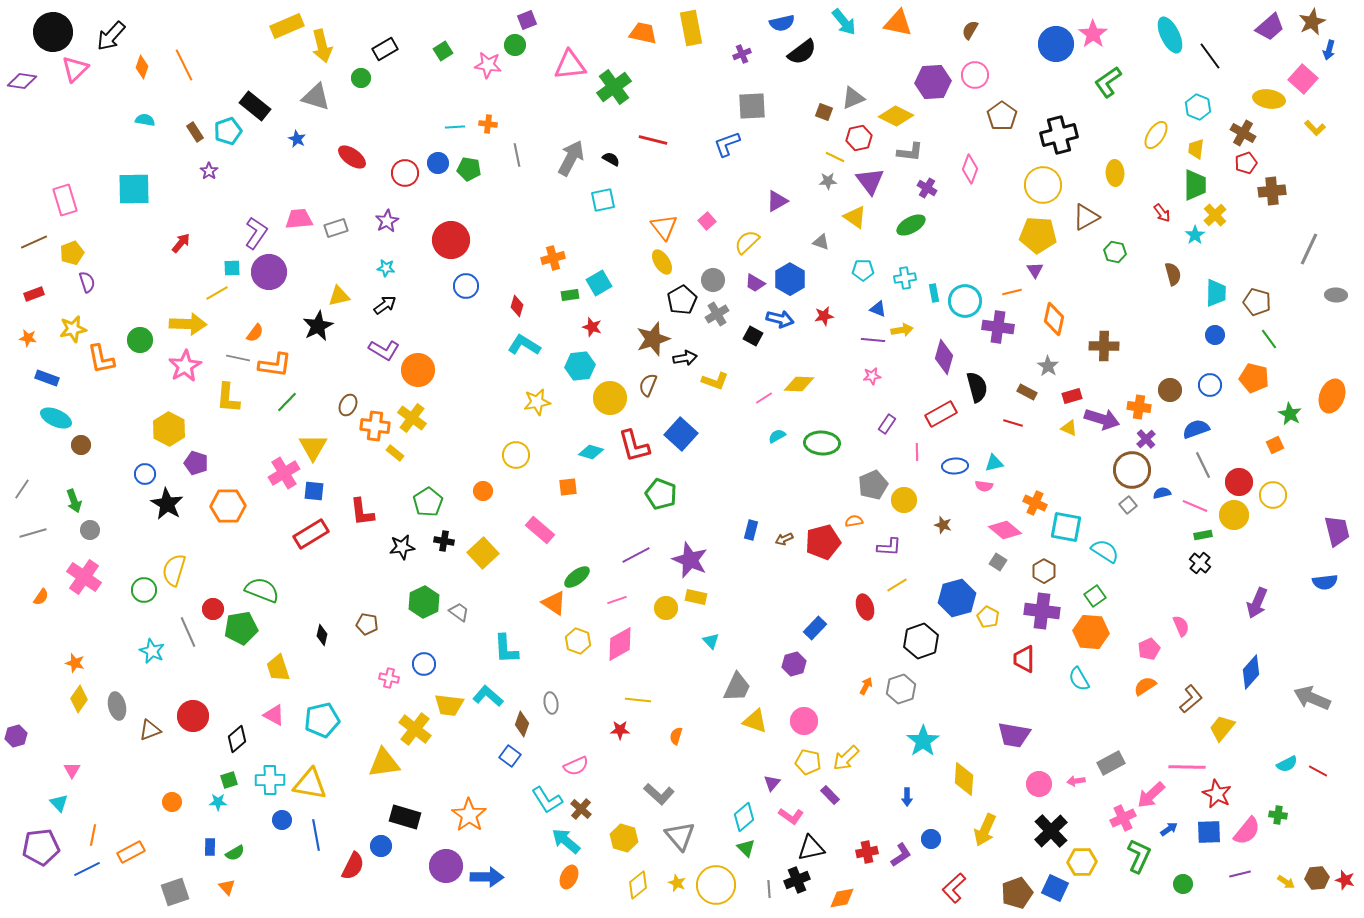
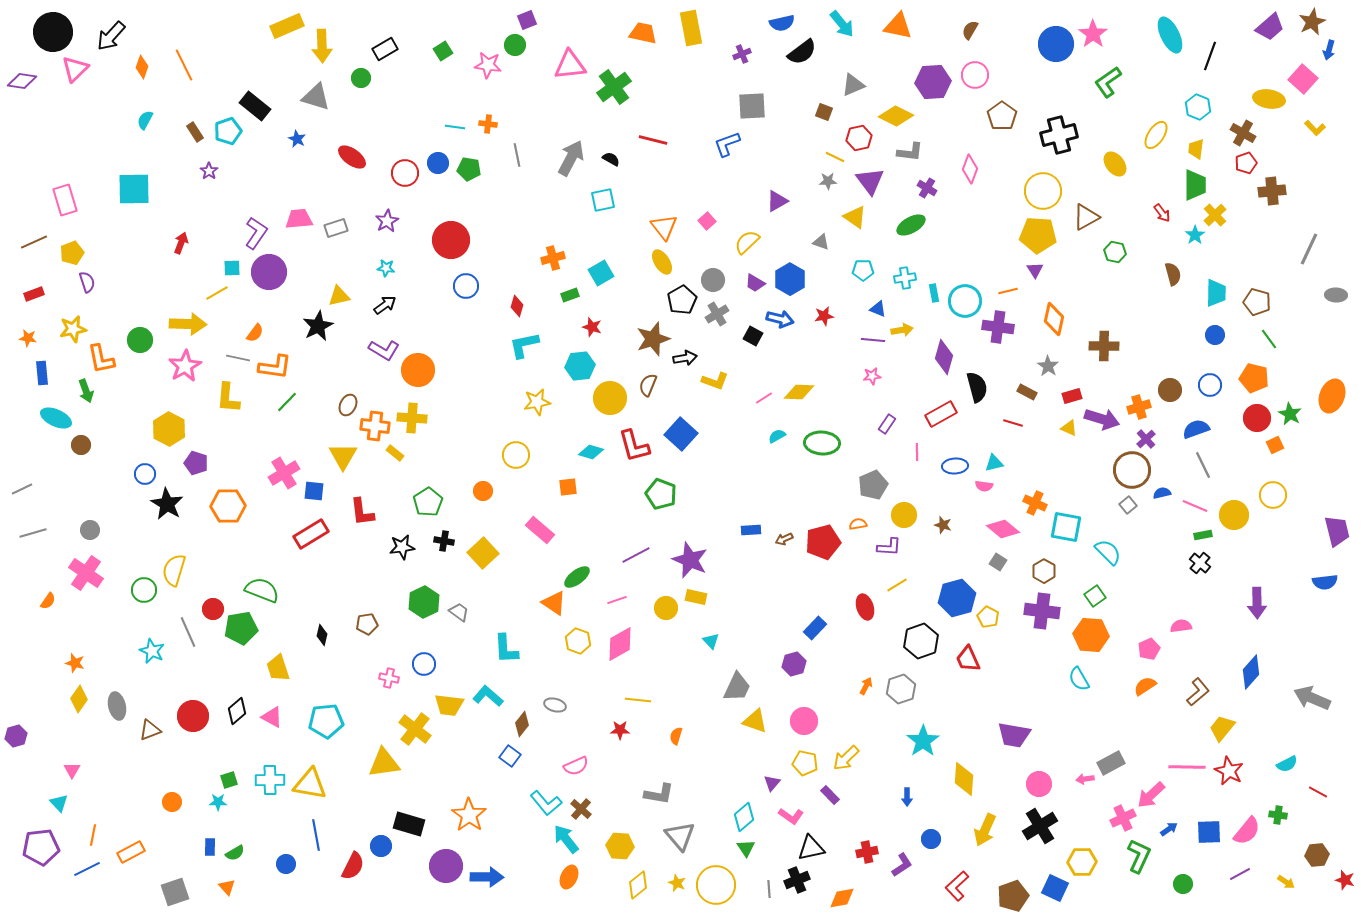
cyan arrow at (844, 22): moved 2 px left, 2 px down
orange triangle at (898, 23): moved 3 px down
yellow arrow at (322, 46): rotated 12 degrees clockwise
black line at (1210, 56): rotated 56 degrees clockwise
gray triangle at (853, 98): moved 13 px up
cyan semicircle at (145, 120): rotated 72 degrees counterclockwise
cyan line at (455, 127): rotated 12 degrees clockwise
yellow ellipse at (1115, 173): moved 9 px up; rotated 35 degrees counterclockwise
yellow circle at (1043, 185): moved 6 px down
red arrow at (181, 243): rotated 20 degrees counterclockwise
cyan square at (599, 283): moved 2 px right, 10 px up
orange line at (1012, 292): moved 4 px left, 1 px up
green rectangle at (570, 295): rotated 12 degrees counterclockwise
cyan L-shape at (524, 345): rotated 44 degrees counterclockwise
orange L-shape at (275, 365): moved 2 px down
blue rectangle at (47, 378): moved 5 px left, 5 px up; rotated 65 degrees clockwise
yellow diamond at (799, 384): moved 8 px down
orange cross at (1139, 407): rotated 25 degrees counterclockwise
yellow cross at (412, 418): rotated 32 degrees counterclockwise
yellow triangle at (313, 447): moved 30 px right, 9 px down
red circle at (1239, 482): moved 18 px right, 64 px up
gray line at (22, 489): rotated 30 degrees clockwise
yellow circle at (904, 500): moved 15 px down
green arrow at (74, 501): moved 12 px right, 110 px up
orange semicircle at (854, 521): moved 4 px right, 3 px down
blue rectangle at (751, 530): rotated 72 degrees clockwise
pink diamond at (1005, 530): moved 2 px left, 1 px up
cyan semicircle at (1105, 551): moved 3 px right, 1 px down; rotated 12 degrees clockwise
pink cross at (84, 577): moved 2 px right, 4 px up
orange semicircle at (41, 597): moved 7 px right, 4 px down
purple arrow at (1257, 603): rotated 24 degrees counterclockwise
brown pentagon at (367, 624): rotated 20 degrees counterclockwise
pink semicircle at (1181, 626): rotated 75 degrees counterclockwise
orange hexagon at (1091, 632): moved 3 px down
red trapezoid at (1024, 659): moved 56 px left; rotated 24 degrees counterclockwise
brown L-shape at (1191, 699): moved 7 px right, 7 px up
gray ellipse at (551, 703): moved 4 px right, 2 px down; rotated 65 degrees counterclockwise
pink triangle at (274, 715): moved 2 px left, 2 px down
cyan pentagon at (322, 720): moved 4 px right, 1 px down; rotated 8 degrees clockwise
brown diamond at (522, 724): rotated 20 degrees clockwise
black diamond at (237, 739): moved 28 px up
yellow pentagon at (808, 762): moved 3 px left, 1 px down
red line at (1318, 771): moved 21 px down
pink arrow at (1076, 781): moved 9 px right, 2 px up
gray L-shape at (659, 794): rotated 32 degrees counterclockwise
red star at (1217, 794): moved 12 px right, 23 px up
cyan L-shape at (547, 800): moved 1 px left, 3 px down; rotated 8 degrees counterclockwise
black rectangle at (405, 817): moved 4 px right, 7 px down
blue circle at (282, 820): moved 4 px right, 44 px down
black cross at (1051, 831): moved 11 px left, 5 px up; rotated 12 degrees clockwise
yellow hexagon at (624, 838): moved 4 px left, 8 px down; rotated 12 degrees counterclockwise
cyan arrow at (566, 841): moved 2 px up; rotated 12 degrees clockwise
green triangle at (746, 848): rotated 12 degrees clockwise
purple L-shape at (901, 855): moved 1 px right, 10 px down
purple line at (1240, 874): rotated 15 degrees counterclockwise
brown hexagon at (1317, 878): moved 23 px up
red L-shape at (954, 888): moved 3 px right, 2 px up
brown pentagon at (1017, 893): moved 4 px left, 3 px down
